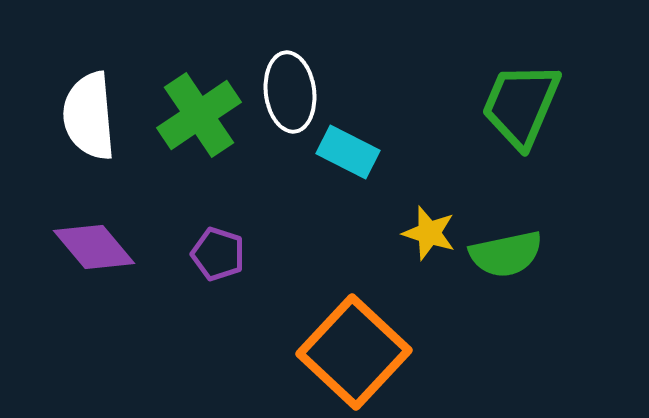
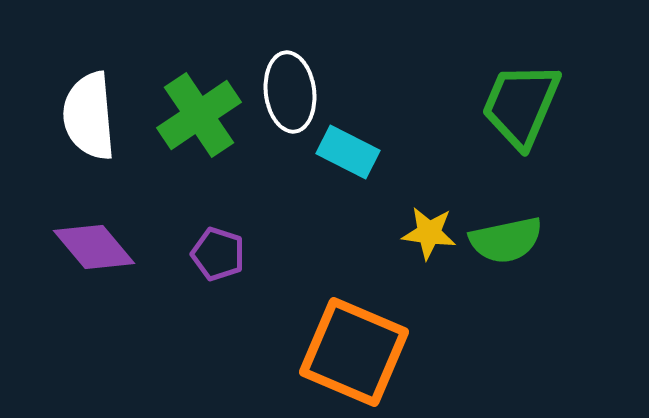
yellow star: rotated 10 degrees counterclockwise
green semicircle: moved 14 px up
orange square: rotated 20 degrees counterclockwise
